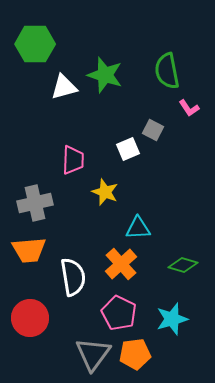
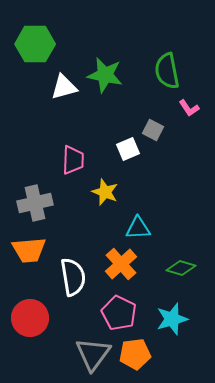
green star: rotated 6 degrees counterclockwise
green diamond: moved 2 px left, 3 px down
